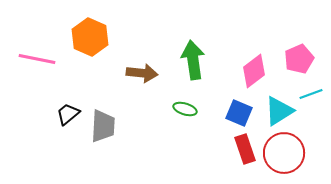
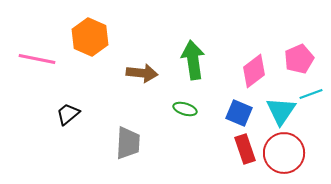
cyan triangle: moved 2 px right; rotated 24 degrees counterclockwise
gray trapezoid: moved 25 px right, 17 px down
